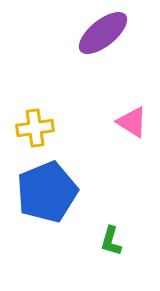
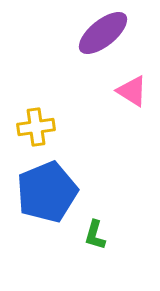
pink triangle: moved 31 px up
yellow cross: moved 1 px right, 1 px up
green L-shape: moved 16 px left, 6 px up
